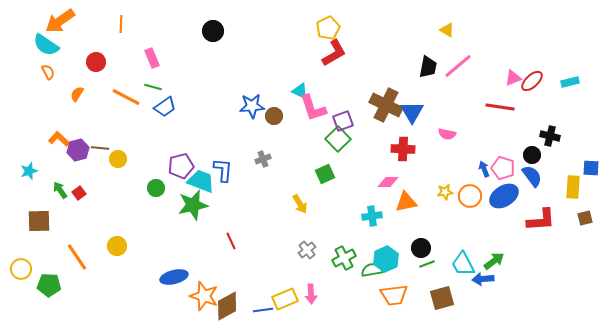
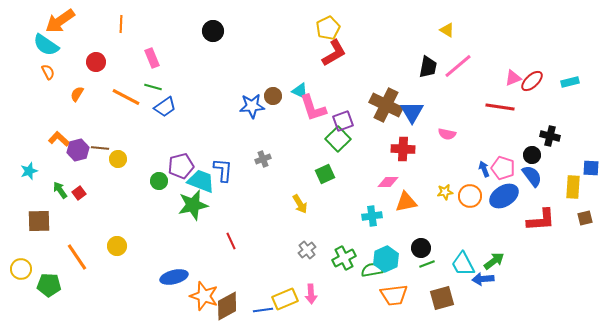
brown circle at (274, 116): moved 1 px left, 20 px up
green circle at (156, 188): moved 3 px right, 7 px up
